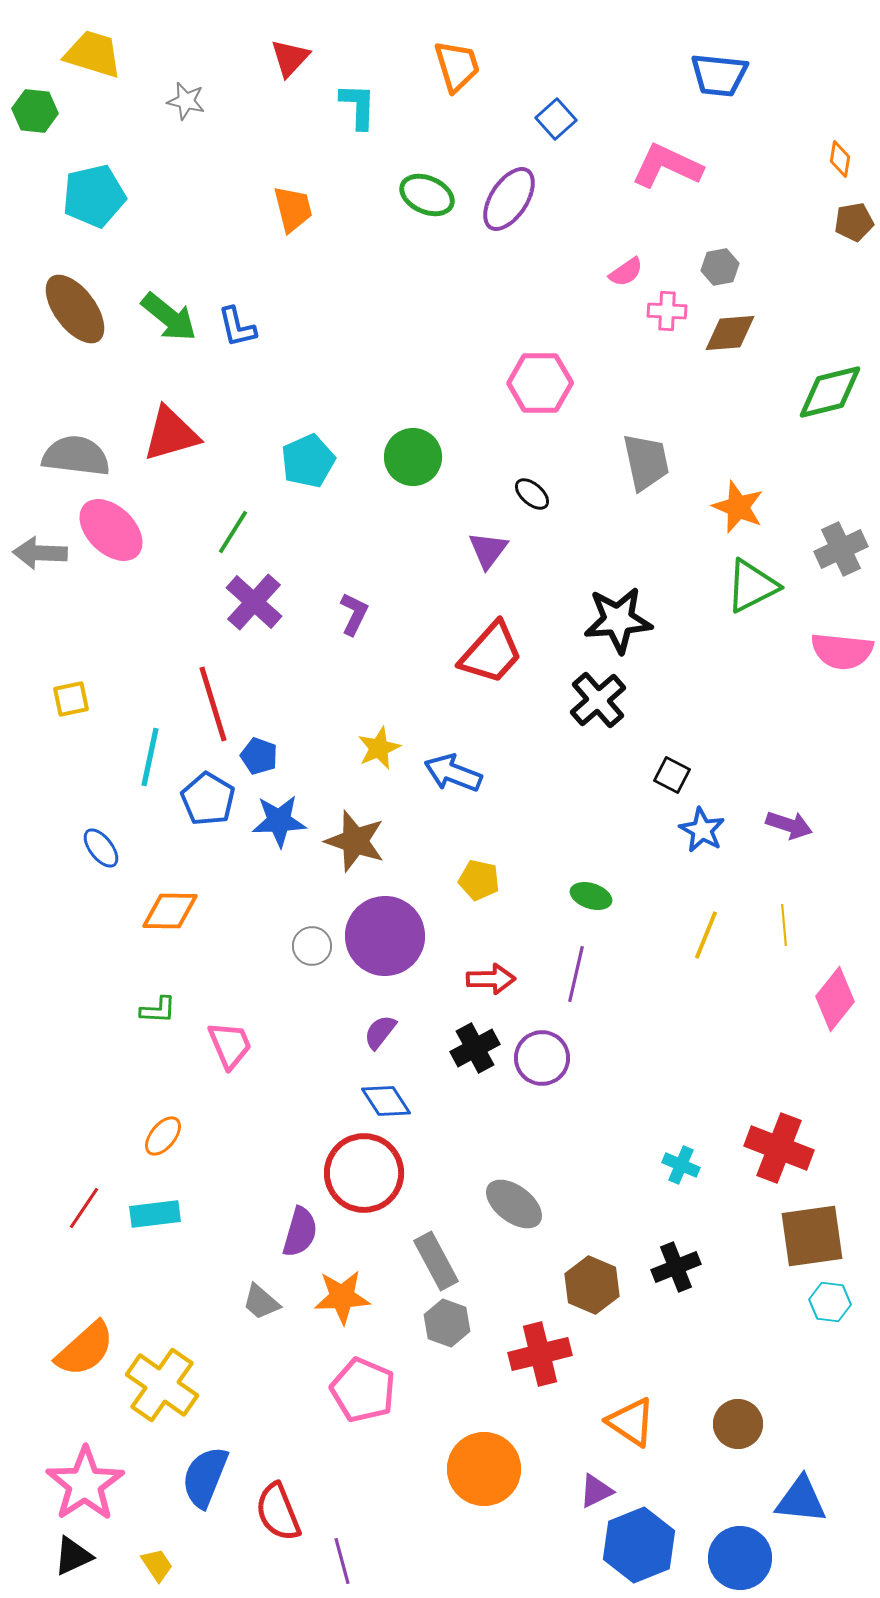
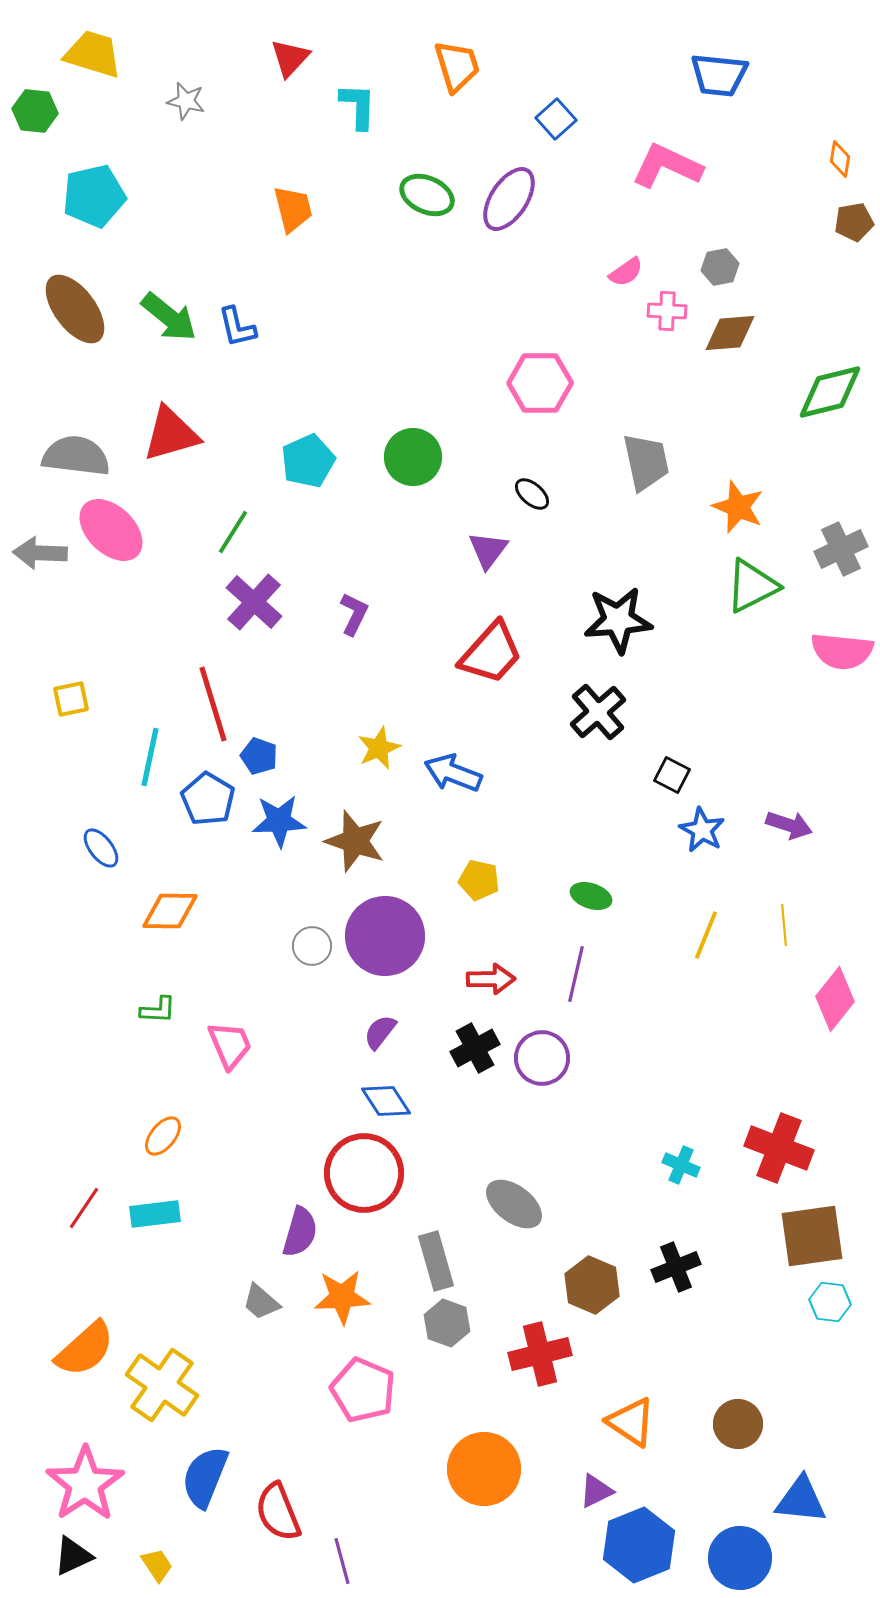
black cross at (598, 700): moved 12 px down
gray rectangle at (436, 1261): rotated 12 degrees clockwise
